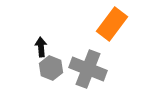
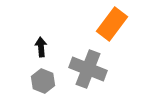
gray hexagon: moved 8 px left, 13 px down
